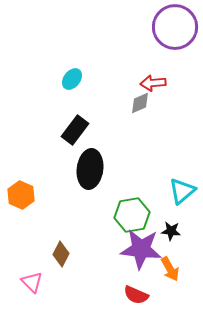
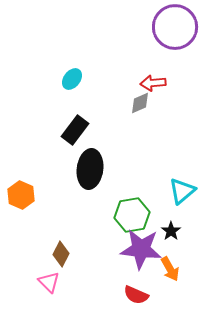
black star: rotated 30 degrees clockwise
pink triangle: moved 17 px right
